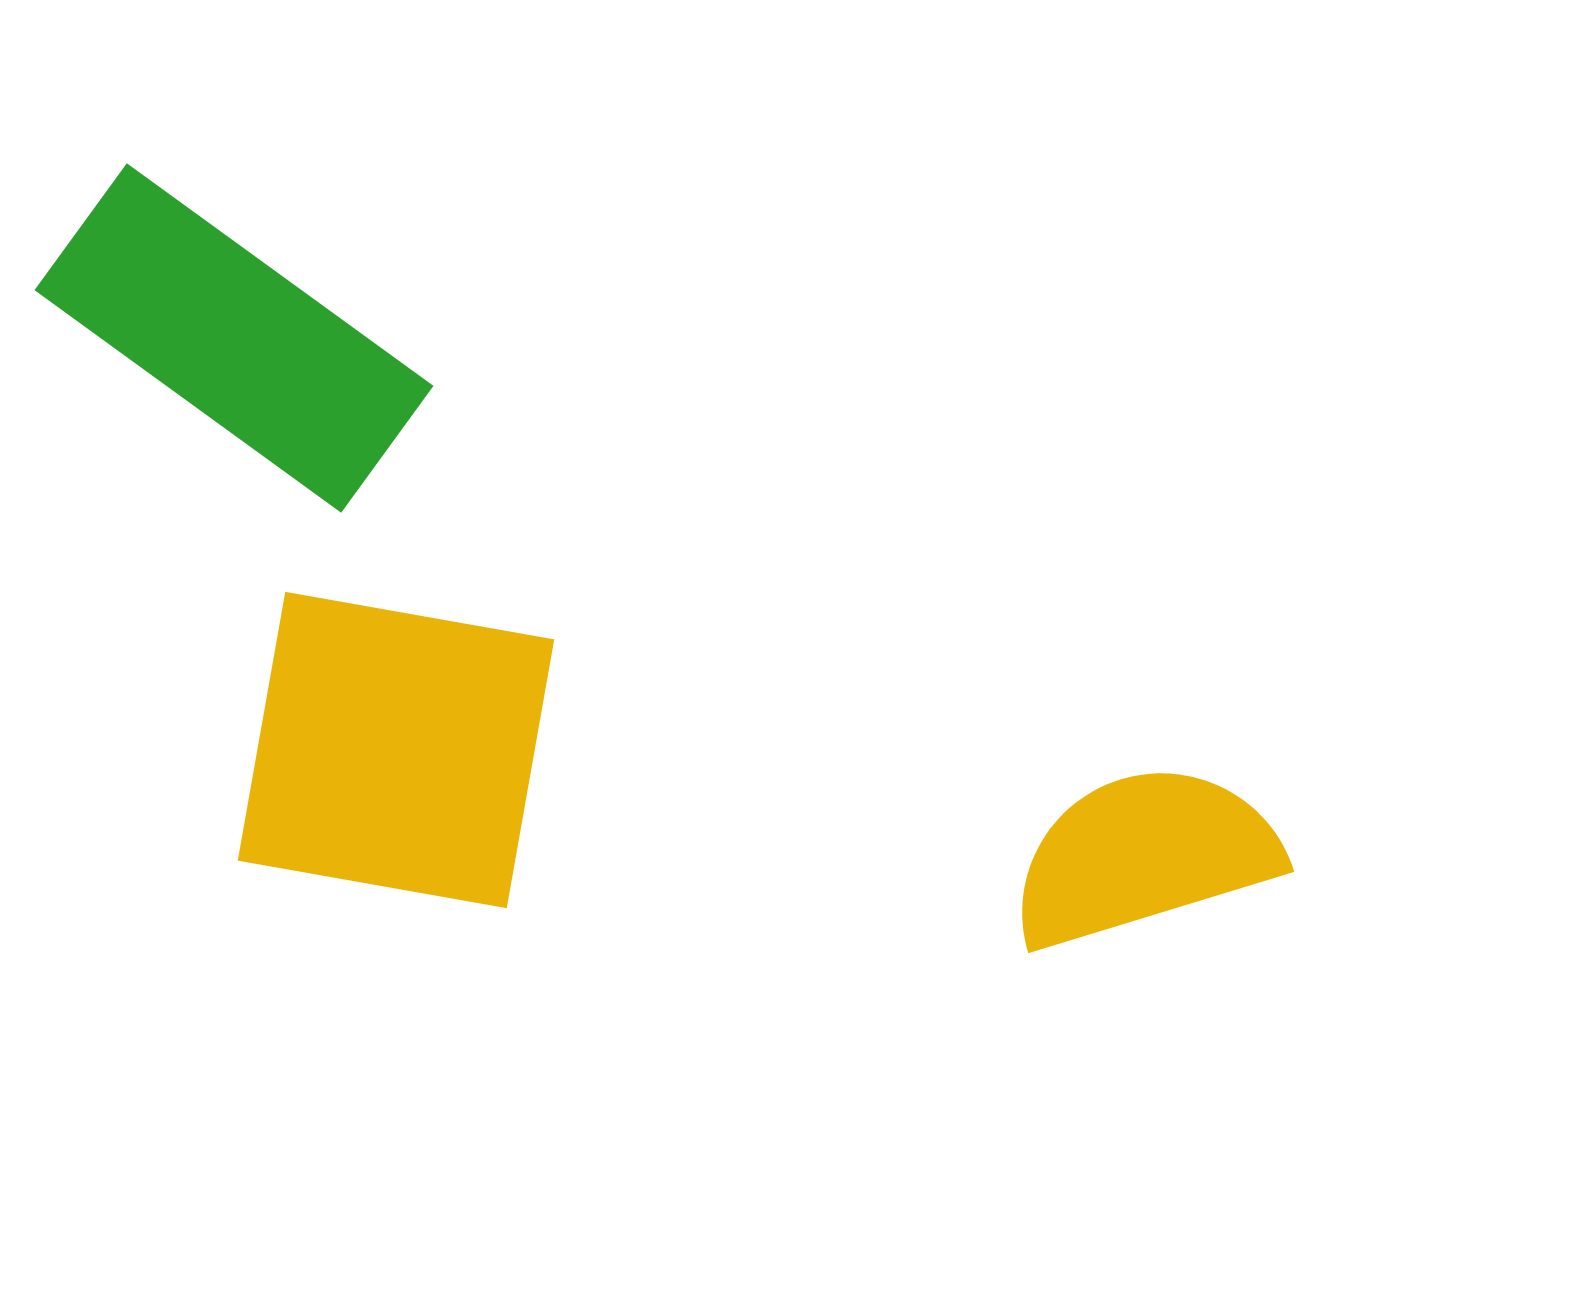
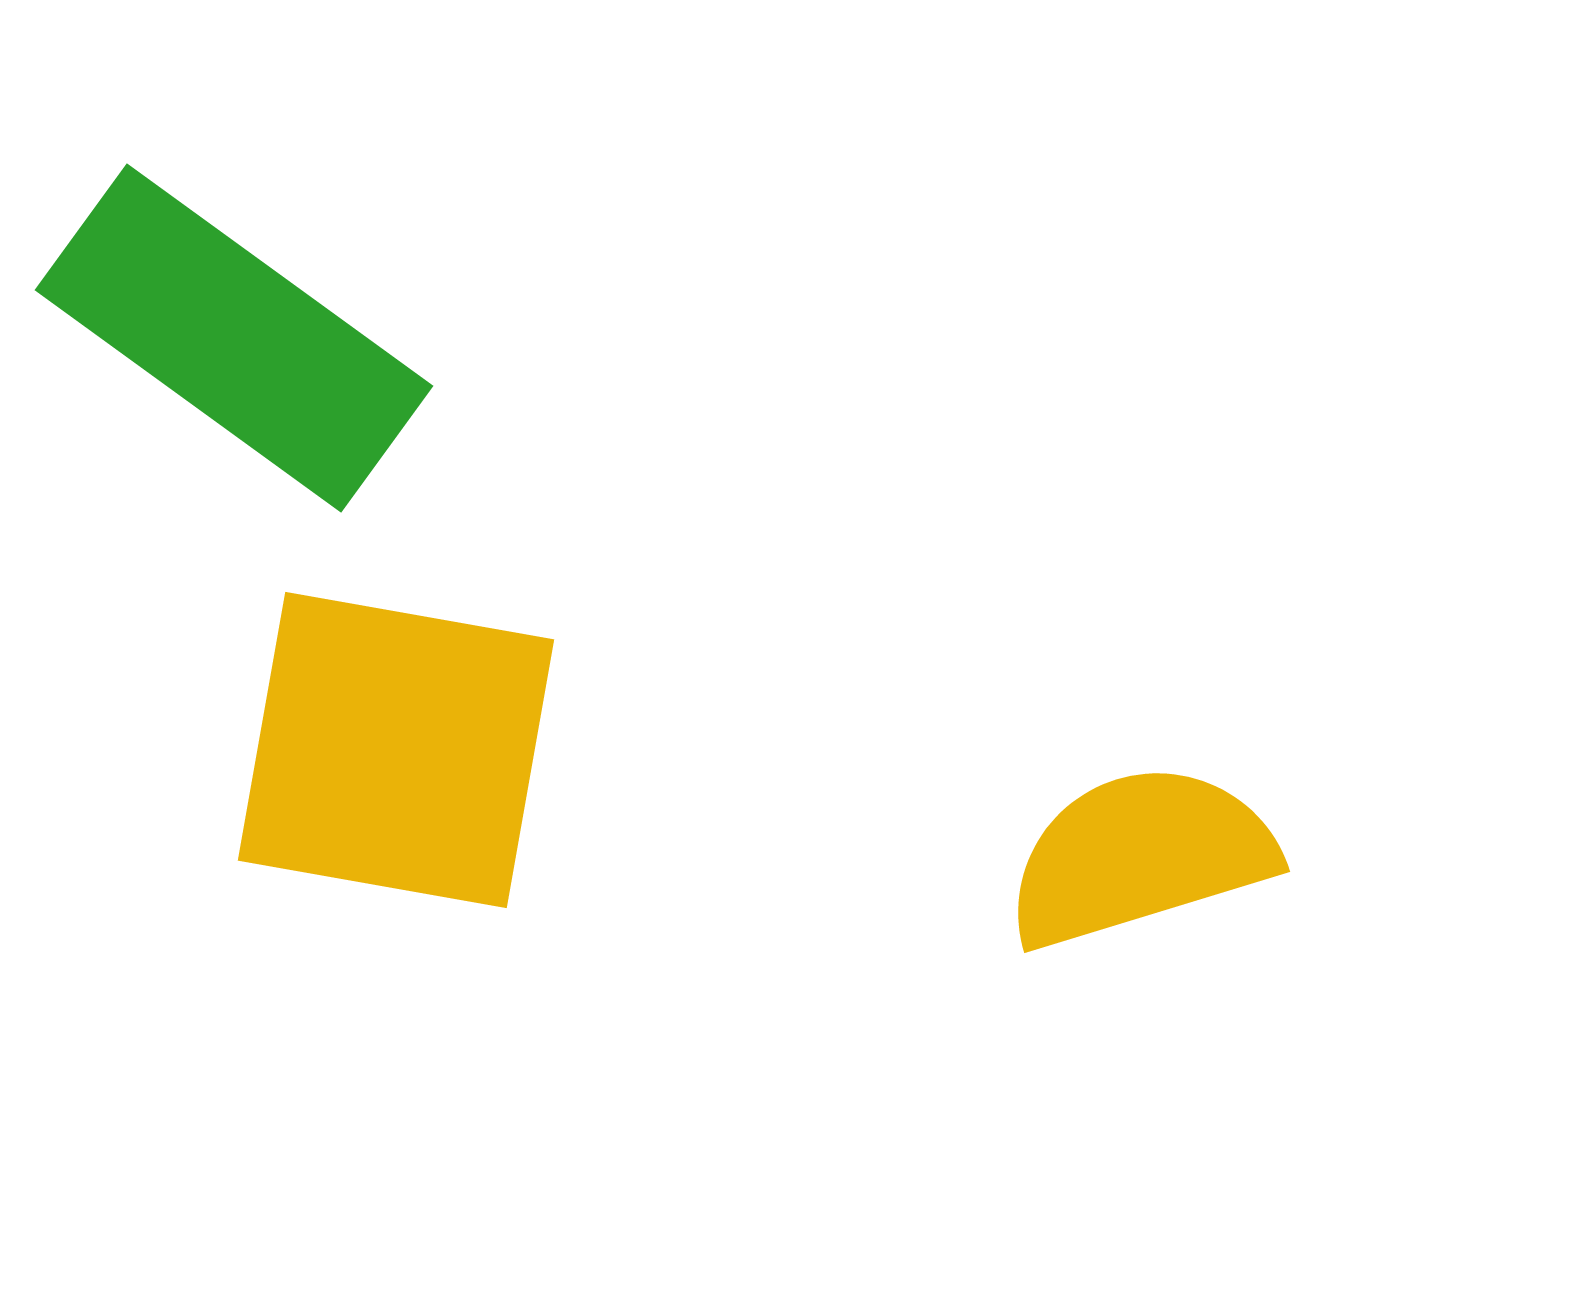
yellow semicircle: moved 4 px left
